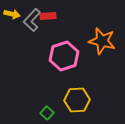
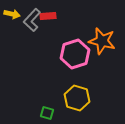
pink hexagon: moved 11 px right, 2 px up
yellow hexagon: moved 2 px up; rotated 20 degrees clockwise
green square: rotated 24 degrees counterclockwise
